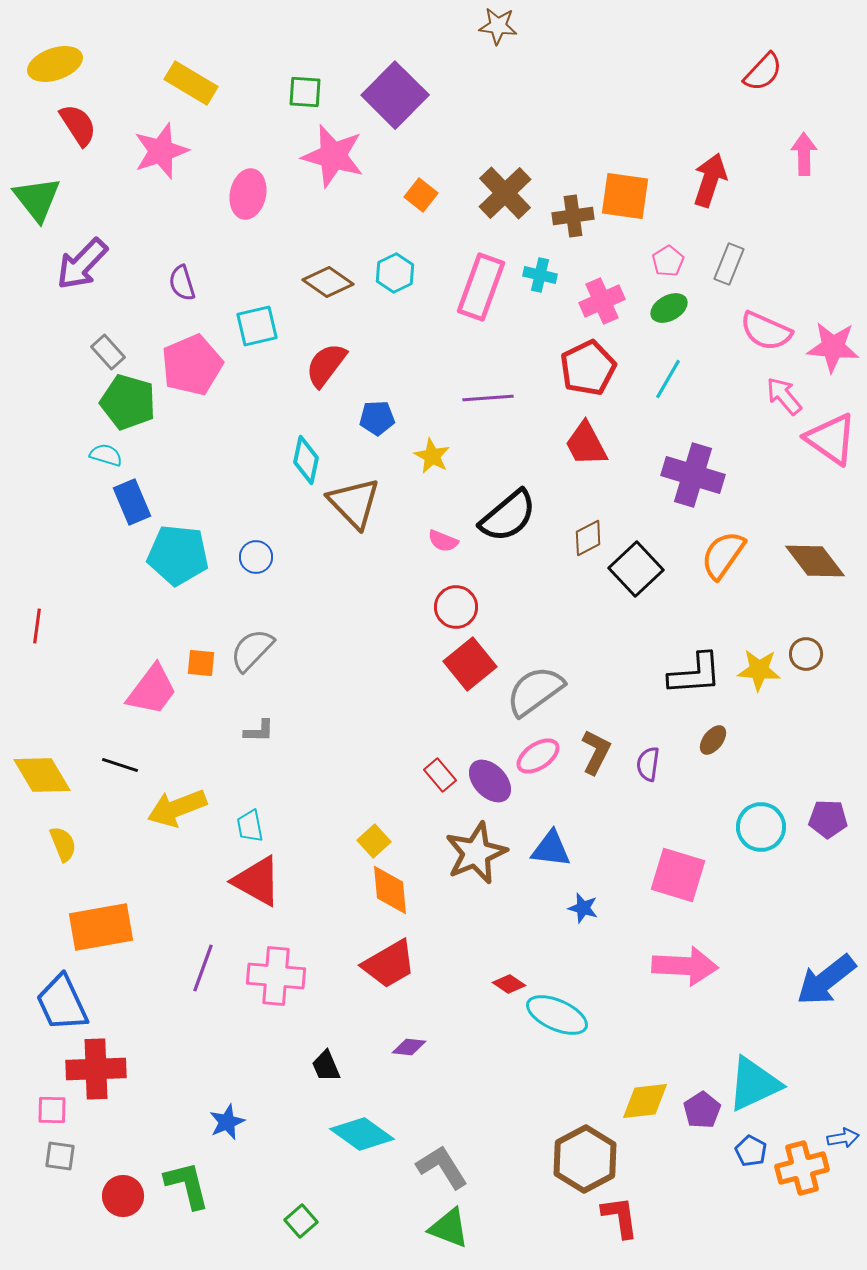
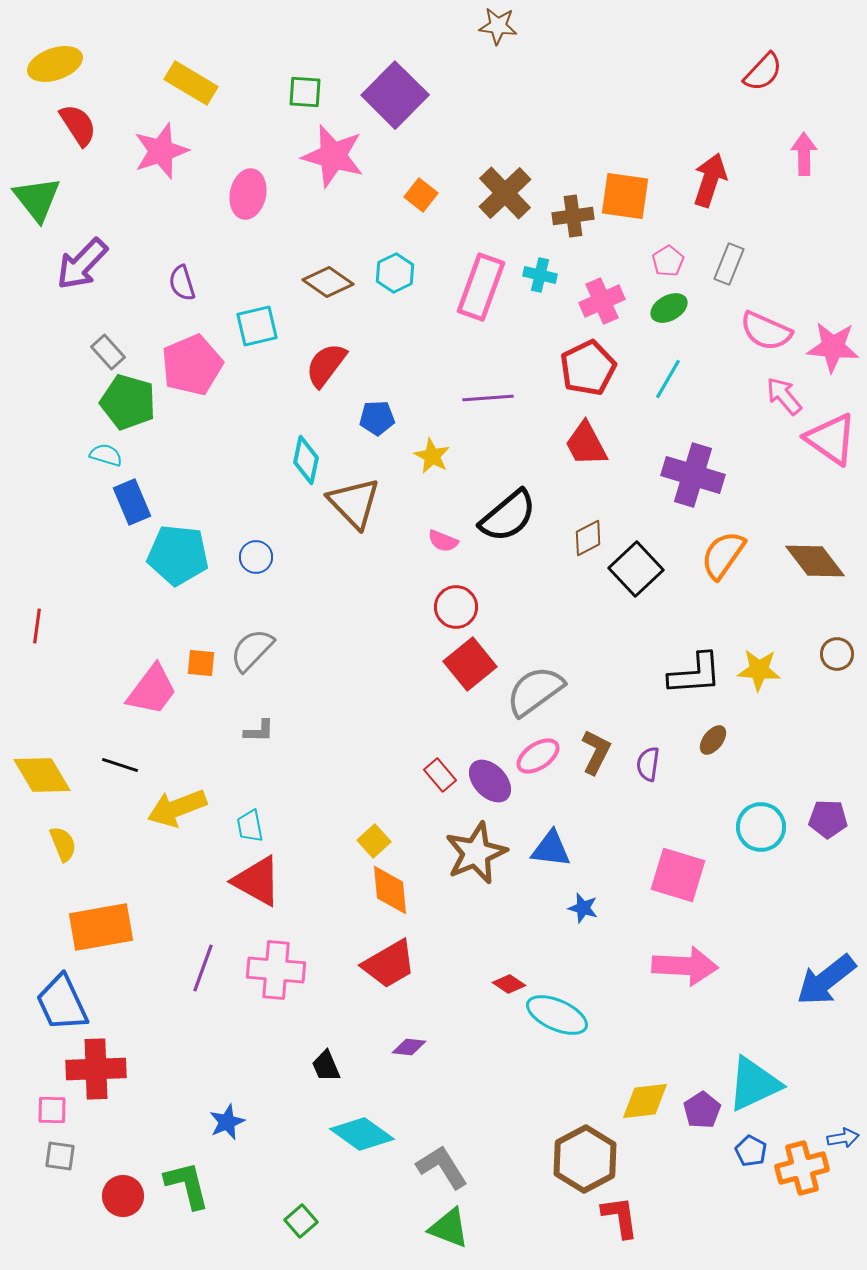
brown circle at (806, 654): moved 31 px right
pink cross at (276, 976): moved 6 px up
